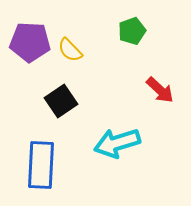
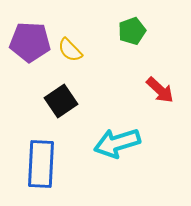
blue rectangle: moved 1 px up
